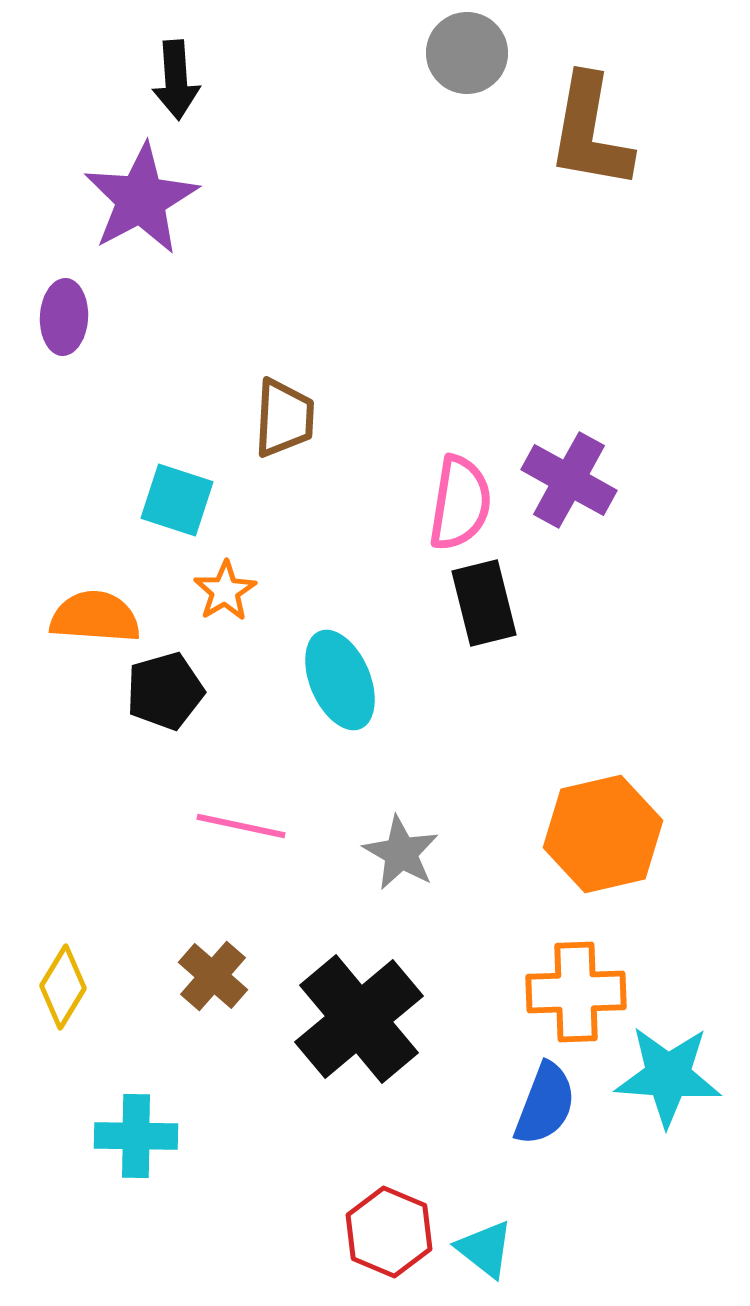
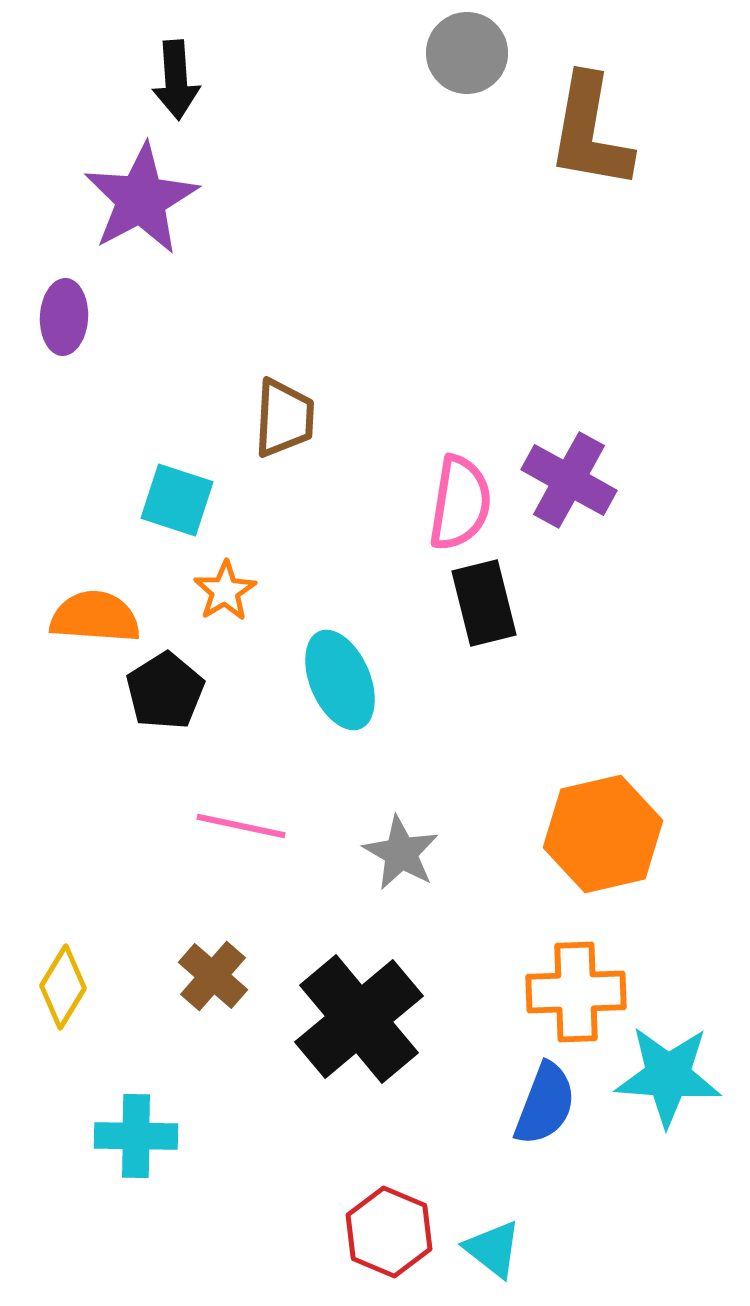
black pentagon: rotated 16 degrees counterclockwise
cyan triangle: moved 8 px right
